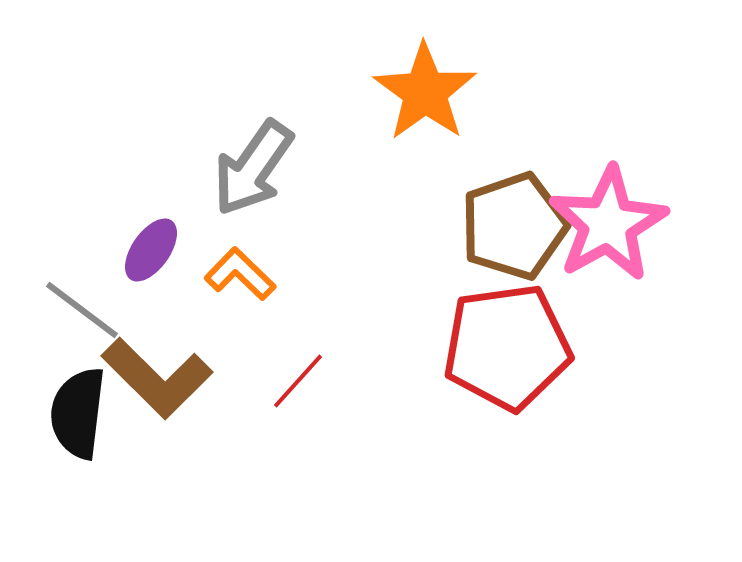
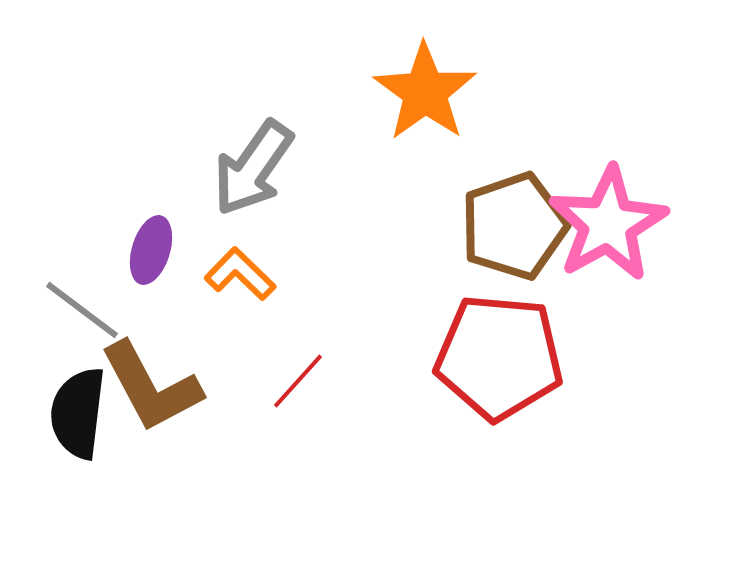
purple ellipse: rotated 18 degrees counterclockwise
red pentagon: moved 8 px left, 10 px down; rotated 13 degrees clockwise
brown L-shape: moved 6 px left, 9 px down; rotated 17 degrees clockwise
